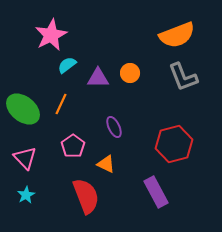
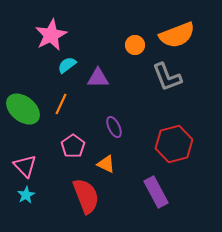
orange circle: moved 5 px right, 28 px up
gray L-shape: moved 16 px left
pink triangle: moved 8 px down
